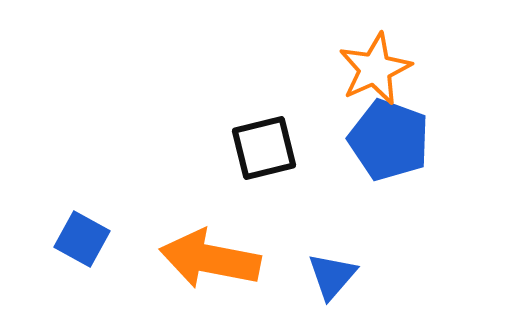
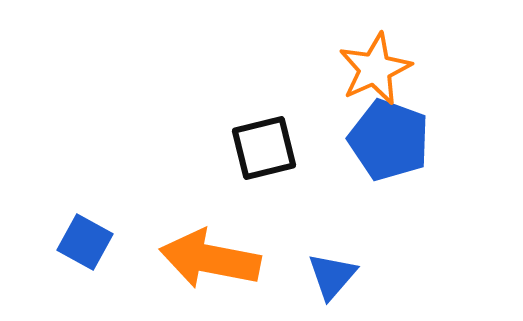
blue square: moved 3 px right, 3 px down
